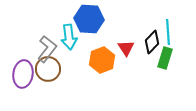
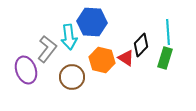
blue hexagon: moved 3 px right, 3 px down
black diamond: moved 11 px left, 3 px down
red triangle: moved 10 px down; rotated 24 degrees counterclockwise
orange hexagon: rotated 25 degrees counterclockwise
brown circle: moved 24 px right, 8 px down
purple ellipse: moved 3 px right, 4 px up; rotated 28 degrees counterclockwise
